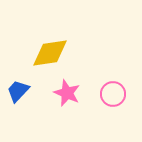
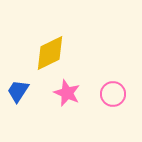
yellow diamond: rotated 18 degrees counterclockwise
blue trapezoid: rotated 10 degrees counterclockwise
